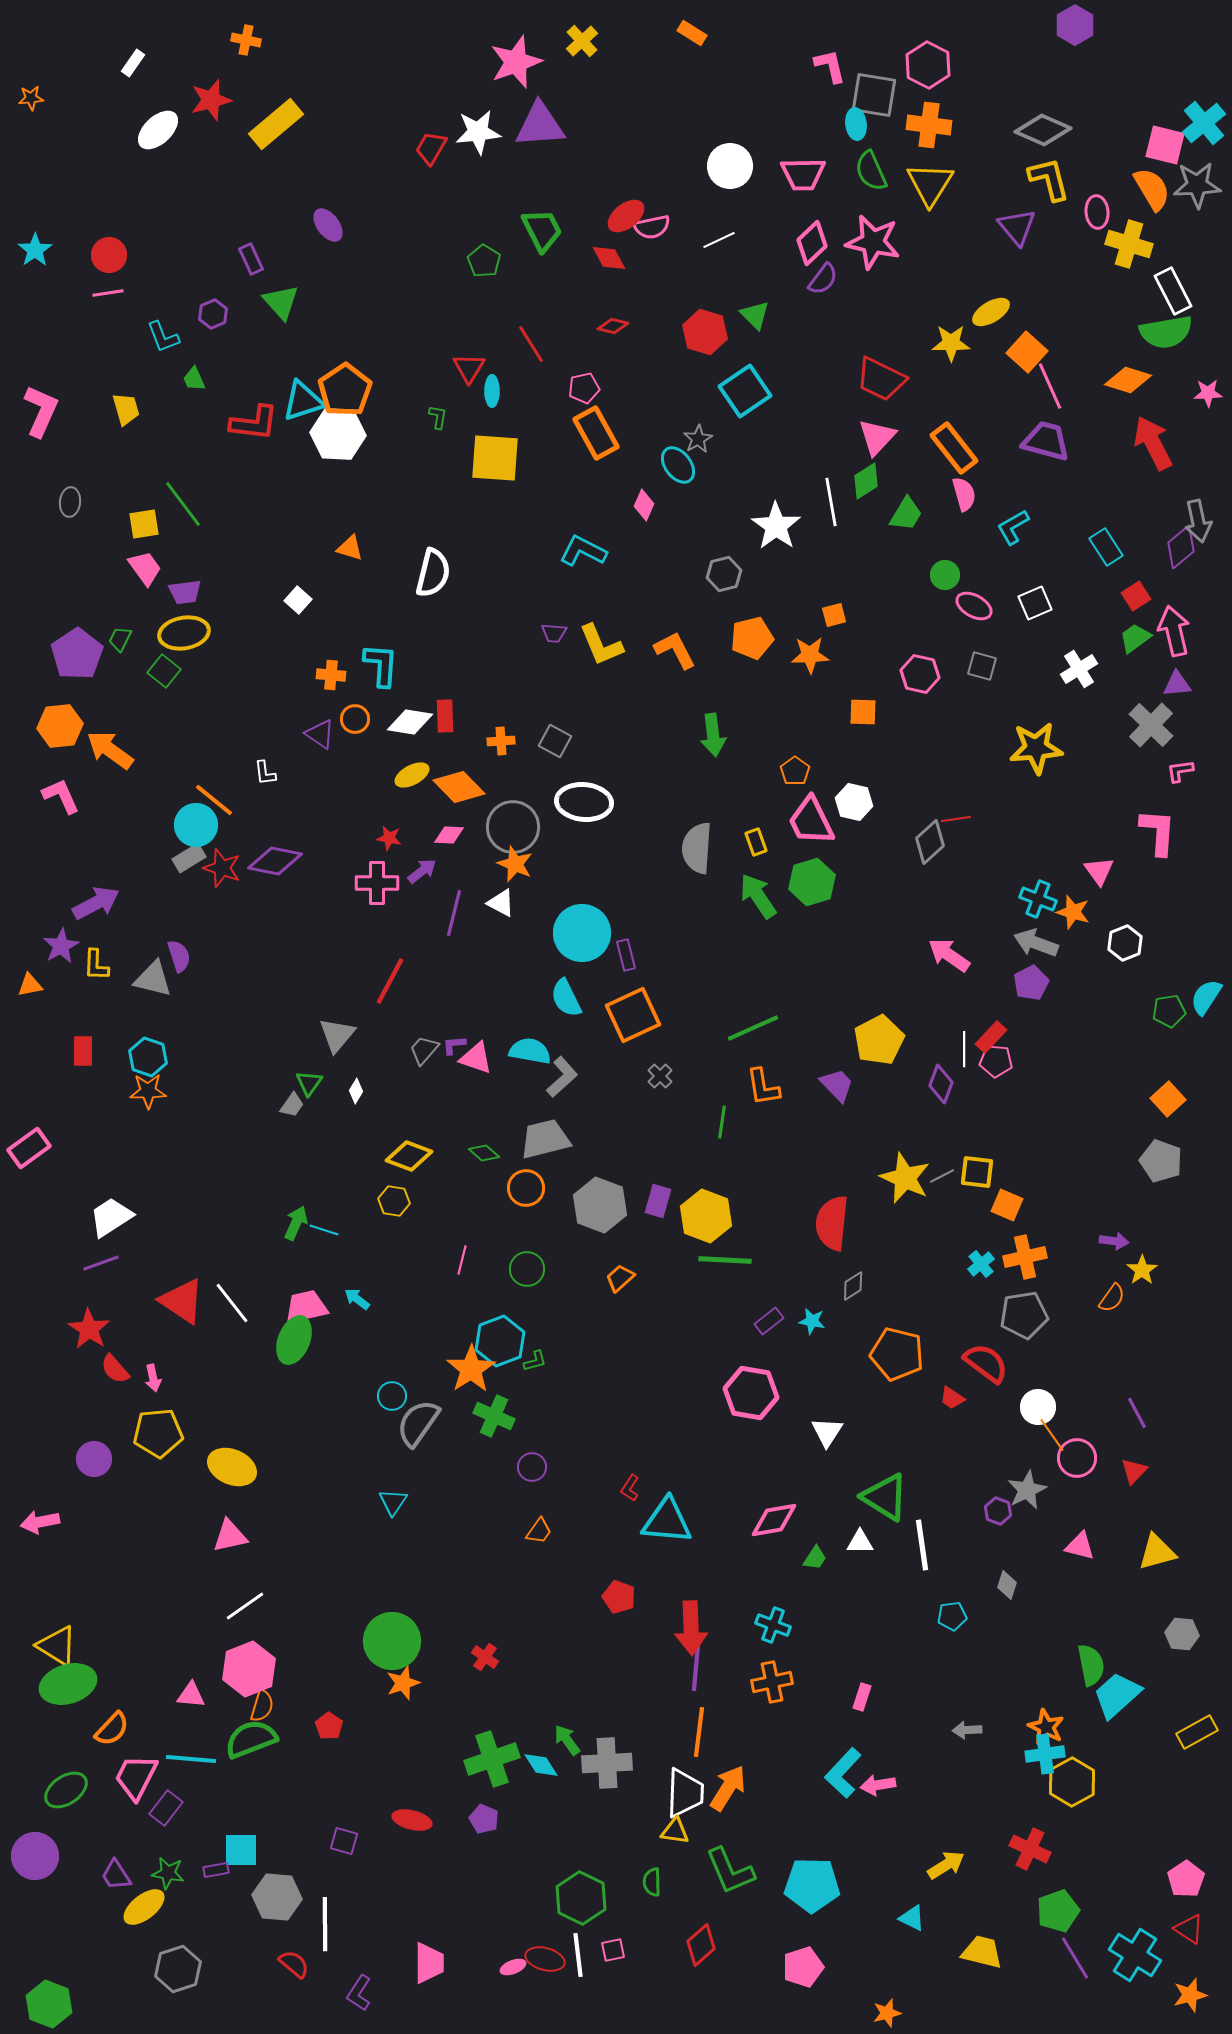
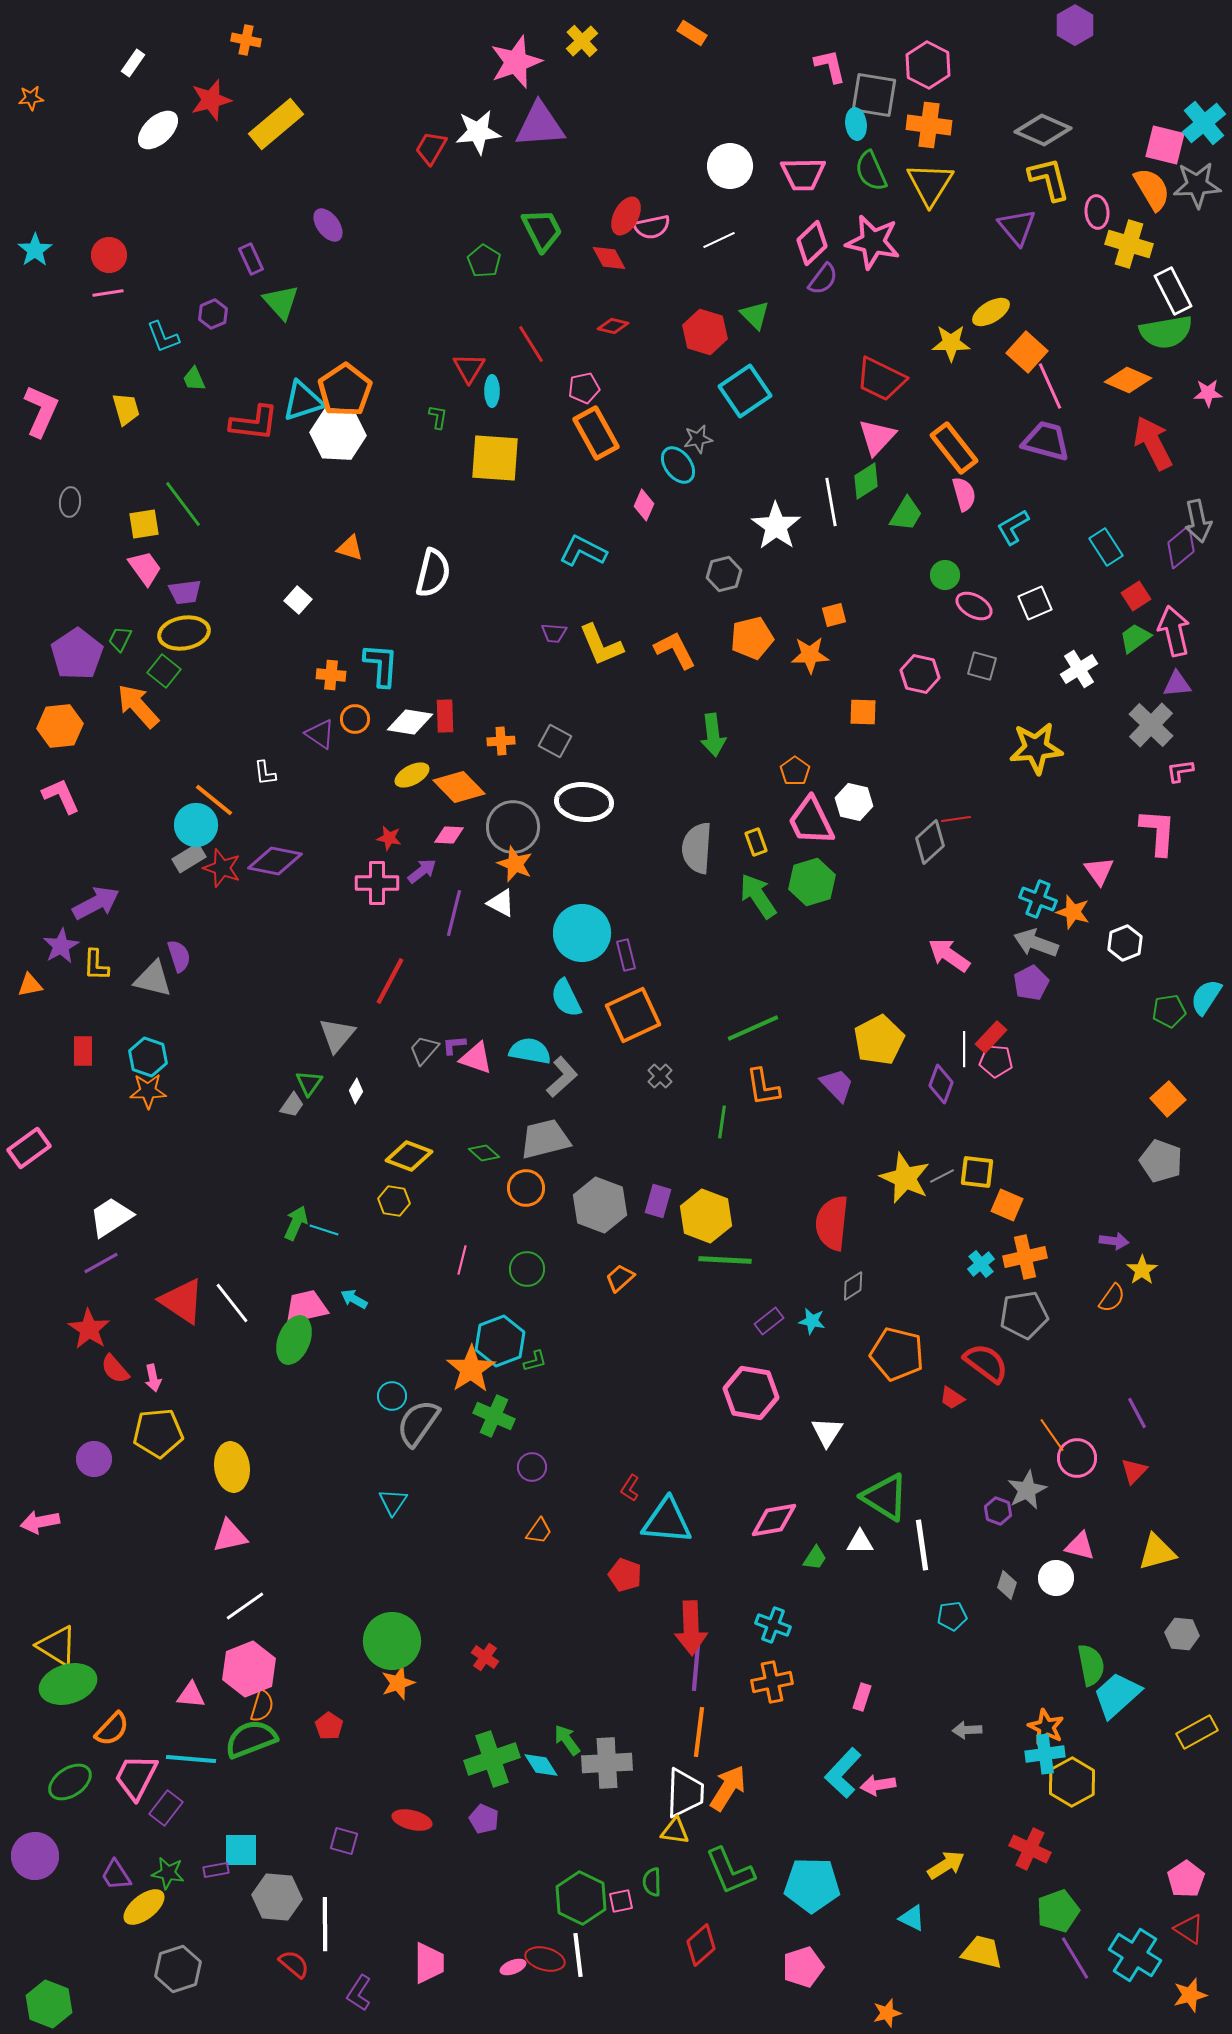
red ellipse at (626, 216): rotated 24 degrees counterclockwise
orange diamond at (1128, 380): rotated 6 degrees clockwise
gray star at (698, 439): rotated 20 degrees clockwise
orange arrow at (110, 750): moved 28 px right, 44 px up; rotated 12 degrees clockwise
purple line at (101, 1263): rotated 9 degrees counterclockwise
cyan arrow at (357, 1299): moved 3 px left; rotated 8 degrees counterclockwise
white circle at (1038, 1407): moved 18 px right, 171 px down
yellow ellipse at (232, 1467): rotated 60 degrees clockwise
red pentagon at (619, 1597): moved 6 px right, 22 px up
orange star at (403, 1683): moved 5 px left
green ellipse at (66, 1790): moved 4 px right, 8 px up
pink square at (613, 1950): moved 8 px right, 49 px up
